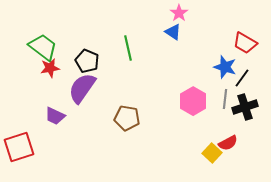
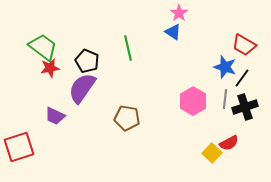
red trapezoid: moved 1 px left, 2 px down
red semicircle: moved 1 px right
